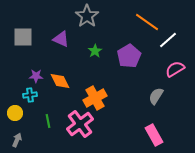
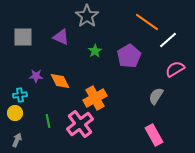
purple triangle: moved 2 px up
cyan cross: moved 10 px left
